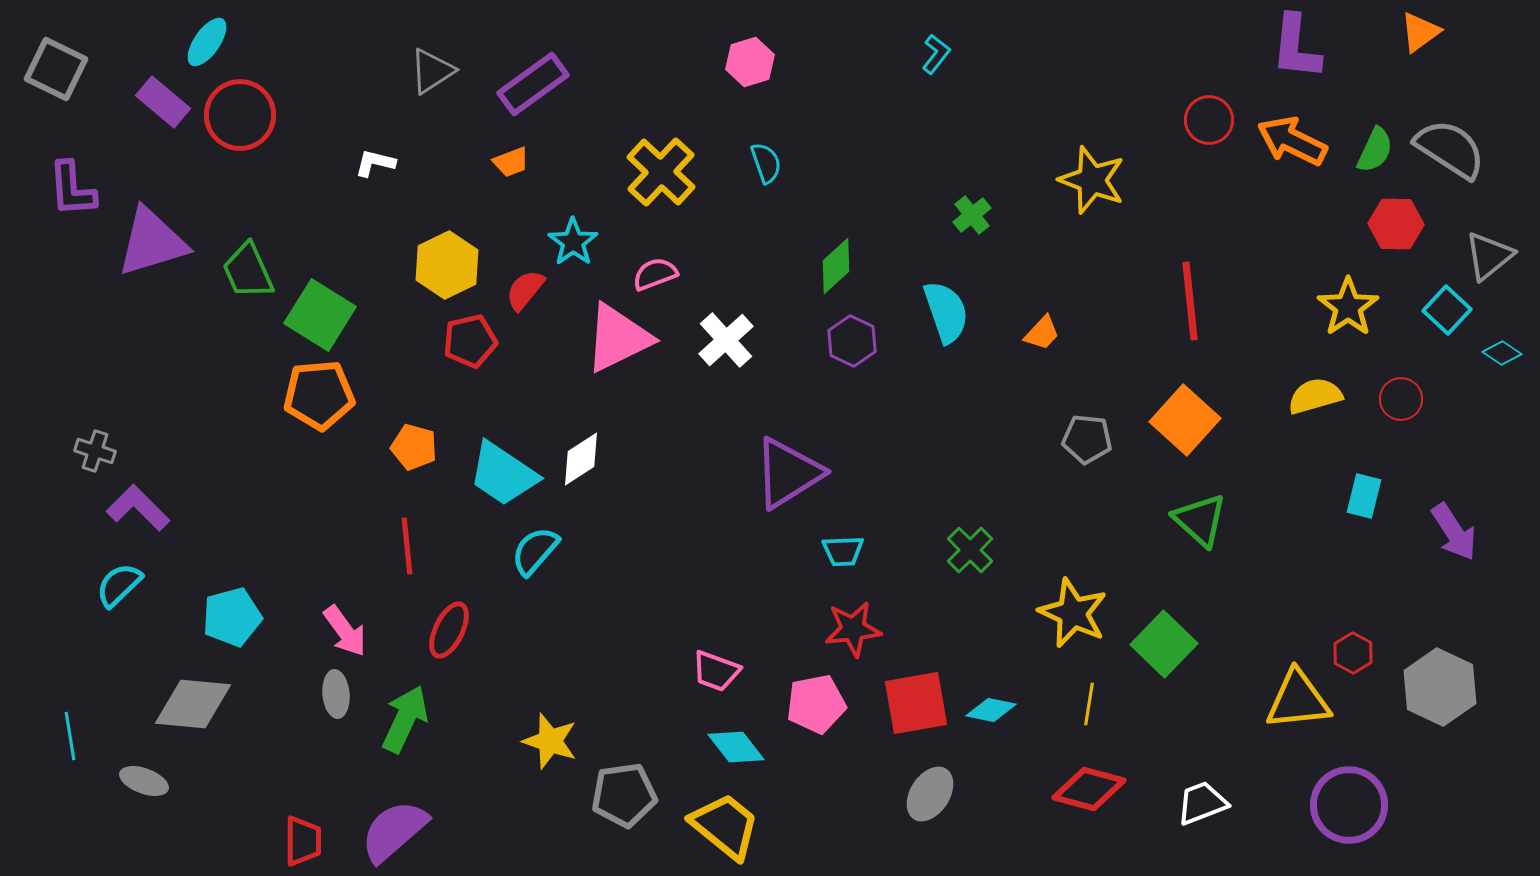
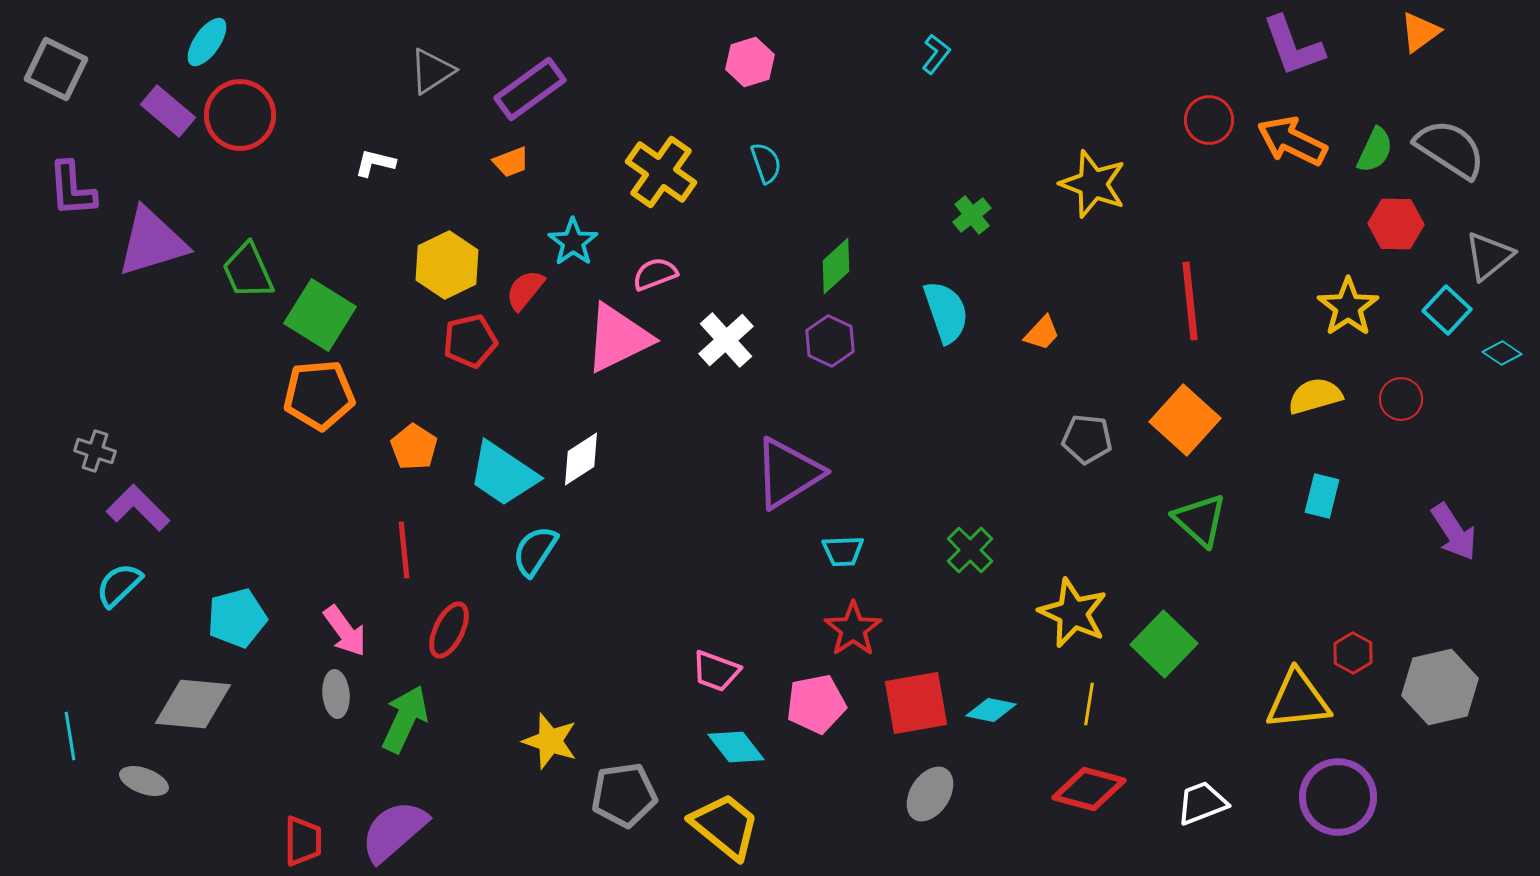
purple L-shape at (1296, 47): moved 3 px left, 1 px up; rotated 26 degrees counterclockwise
purple rectangle at (533, 84): moved 3 px left, 5 px down
purple rectangle at (163, 102): moved 5 px right, 9 px down
yellow cross at (661, 172): rotated 8 degrees counterclockwise
yellow star at (1092, 180): moved 1 px right, 4 px down
purple hexagon at (852, 341): moved 22 px left
orange pentagon at (414, 447): rotated 18 degrees clockwise
cyan rectangle at (1364, 496): moved 42 px left
red line at (407, 546): moved 3 px left, 4 px down
cyan semicircle at (535, 551): rotated 8 degrees counterclockwise
cyan pentagon at (232, 617): moved 5 px right, 1 px down
red star at (853, 629): rotated 28 degrees counterclockwise
gray hexagon at (1440, 687): rotated 22 degrees clockwise
purple circle at (1349, 805): moved 11 px left, 8 px up
